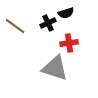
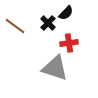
black semicircle: rotated 28 degrees counterclockwise
black cross: rotated 21 degrees counterclockwise
